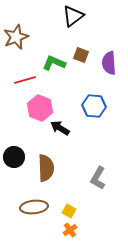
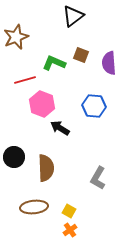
pink hexagon: moved 2 px right, 4 px up
